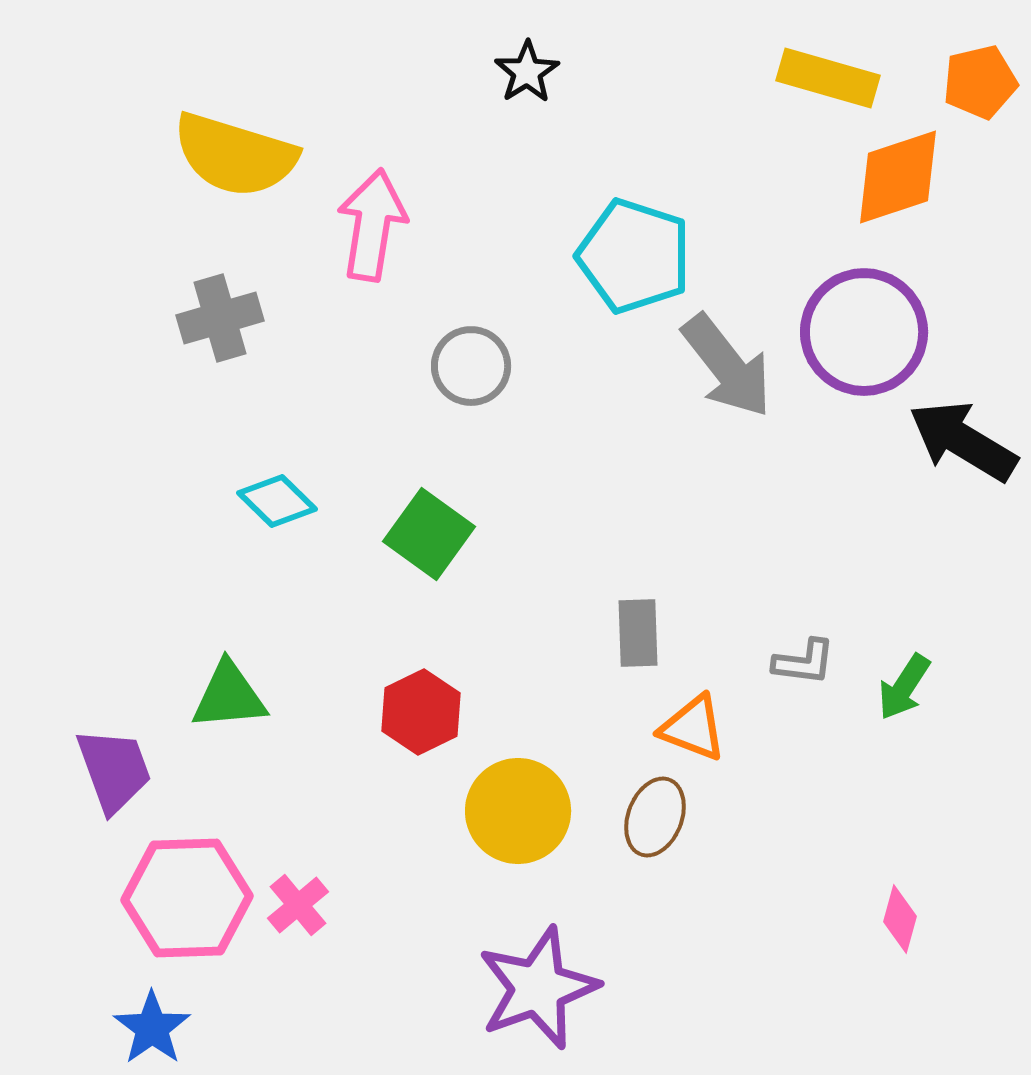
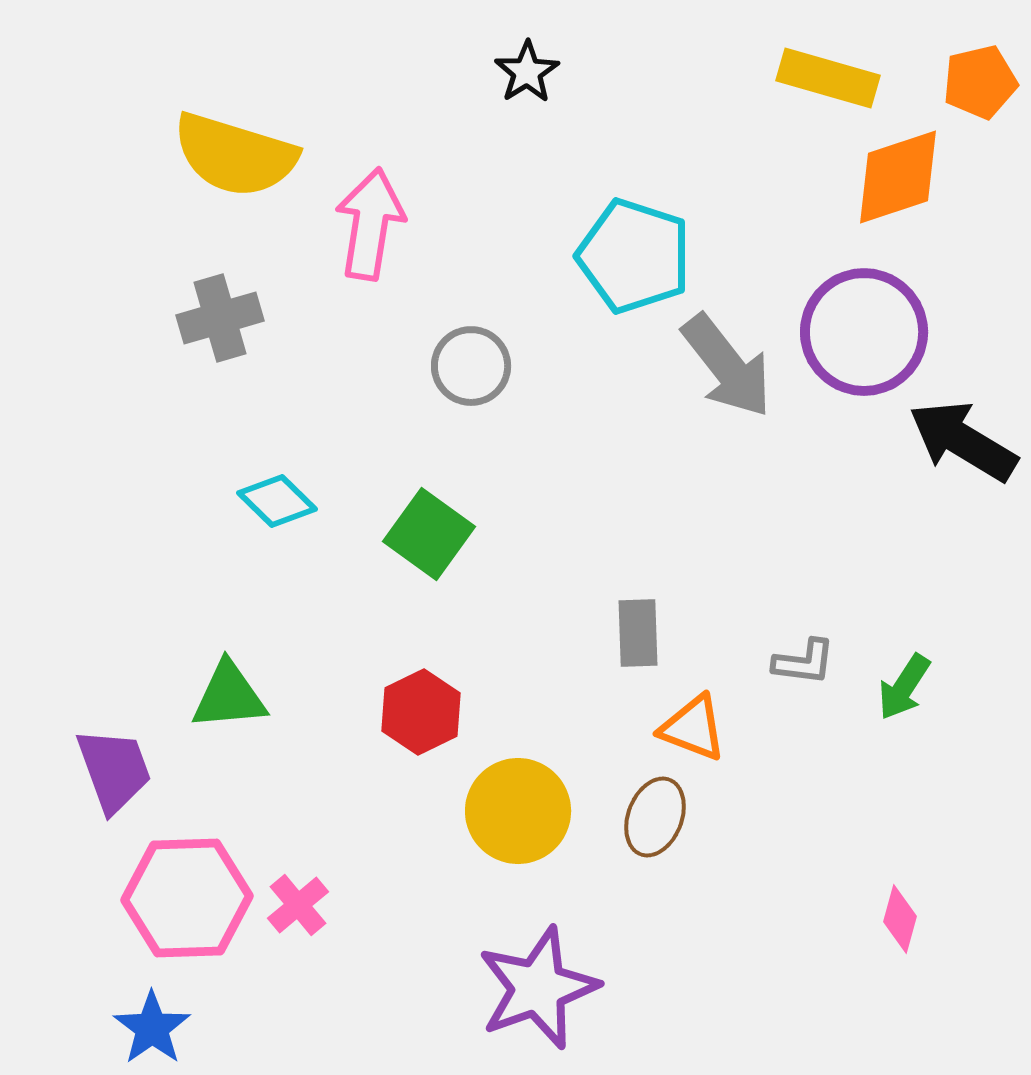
pink arrow: moved 2 px left, 1 px up
